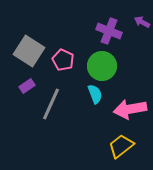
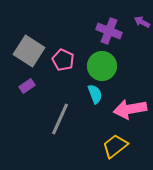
gray line: moved 9 px right, 15 px down
yellow trapezoid: moved 6 px left
